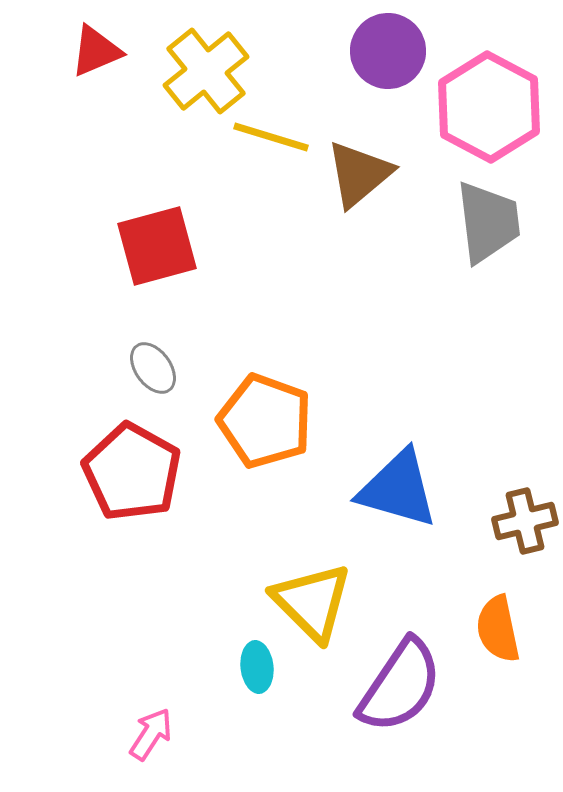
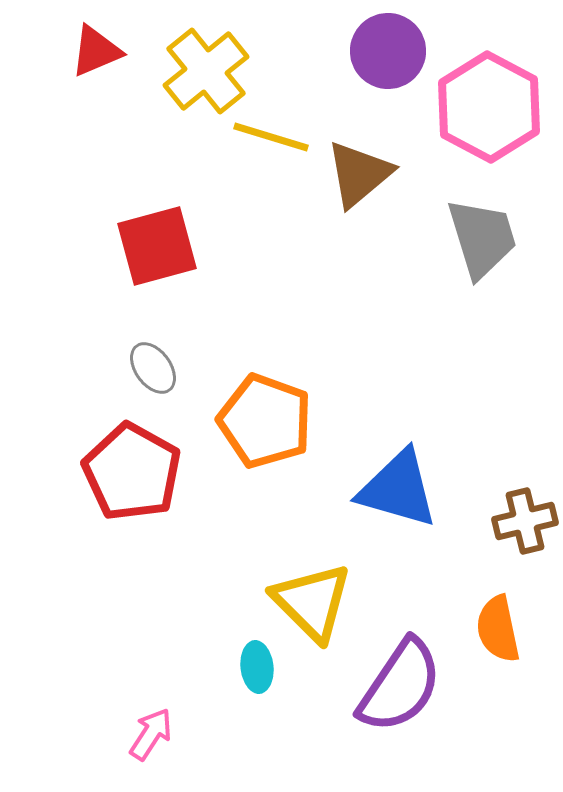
gray trapezoid: moved 6 px left, 16 px down; rotated 10 degrees counterclockwise
